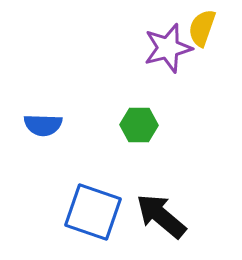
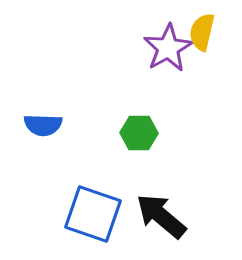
yellow semicircle: moved 4 px down; rotated 6 degrees counterclockwise
purple star: rotated 15 degrees counterclockwise
green hexagon: moved 8 px down
blue square: moved 2 px down
